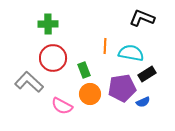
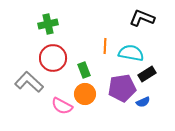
green cross: rotated 12 degrees counterclockwise
orange circle: moved 5 px left
